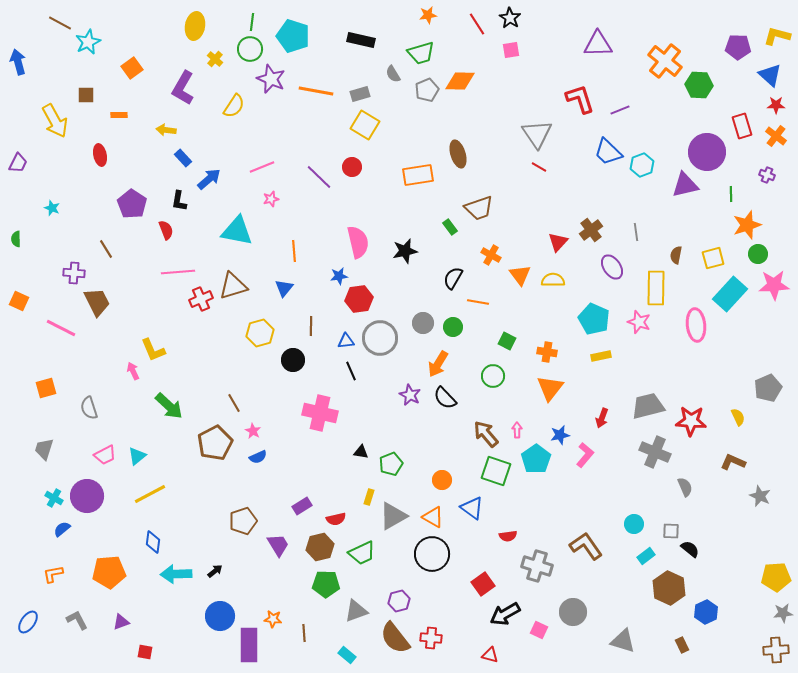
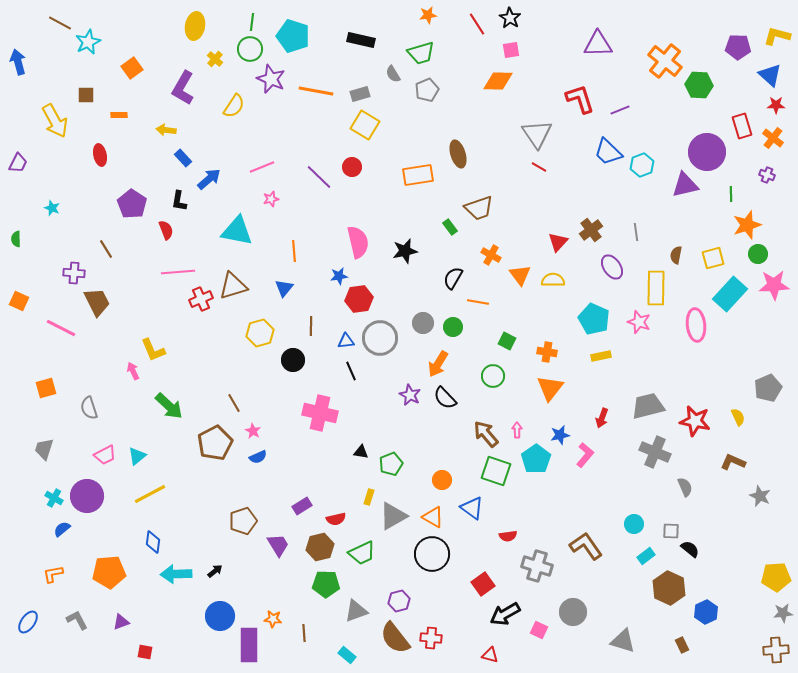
orange diamond at (460, 81): moved 38 px right
orange cross at (776, 136): moved 3 px left, 2 px down
red star at (691, 421): moved 4 px right; rotated 8 degrees clockwise
